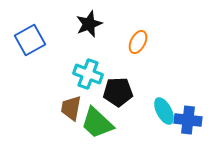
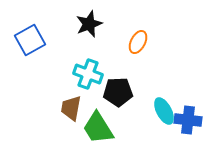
green trapezoid: moved 1 px right, 5 px down; rotated 15 degrees clockwise
